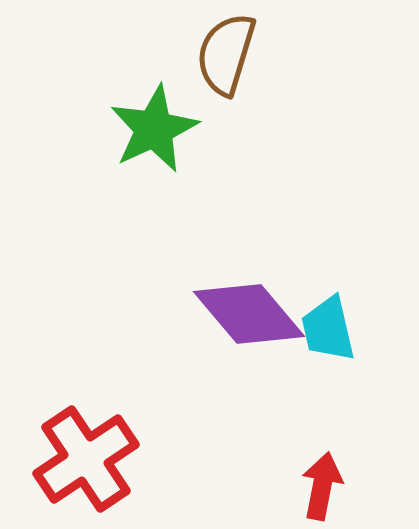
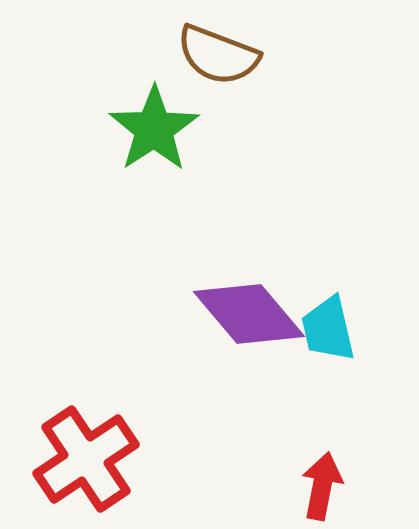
brown semicircle: moved 8 px left, 1 px down; rotated 86 degrees counterclockwise
green star: rotated 8 degrees counterclockwise
